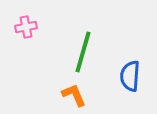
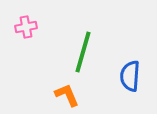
orange L-shape: moved 7 px left
